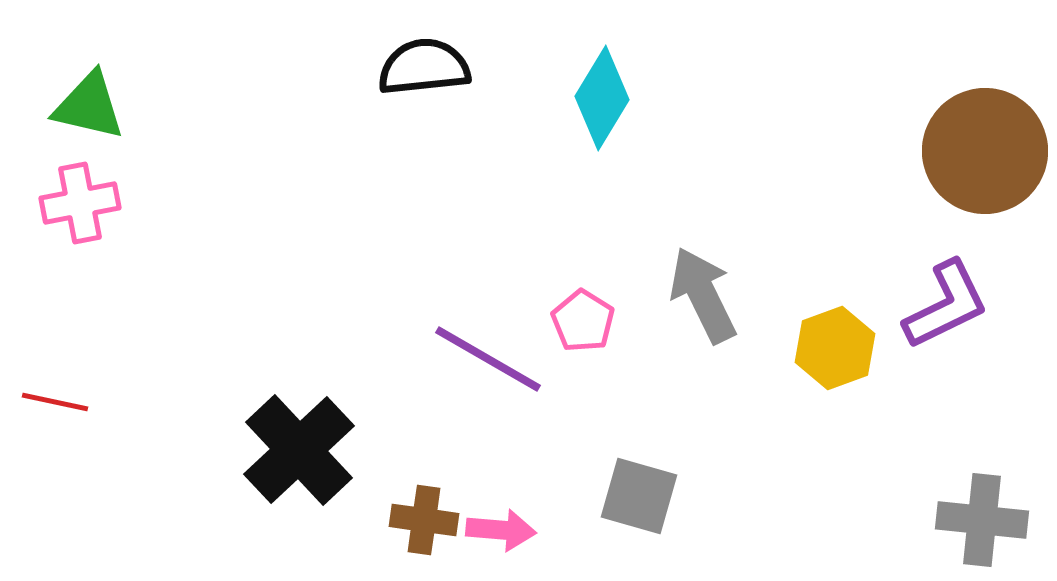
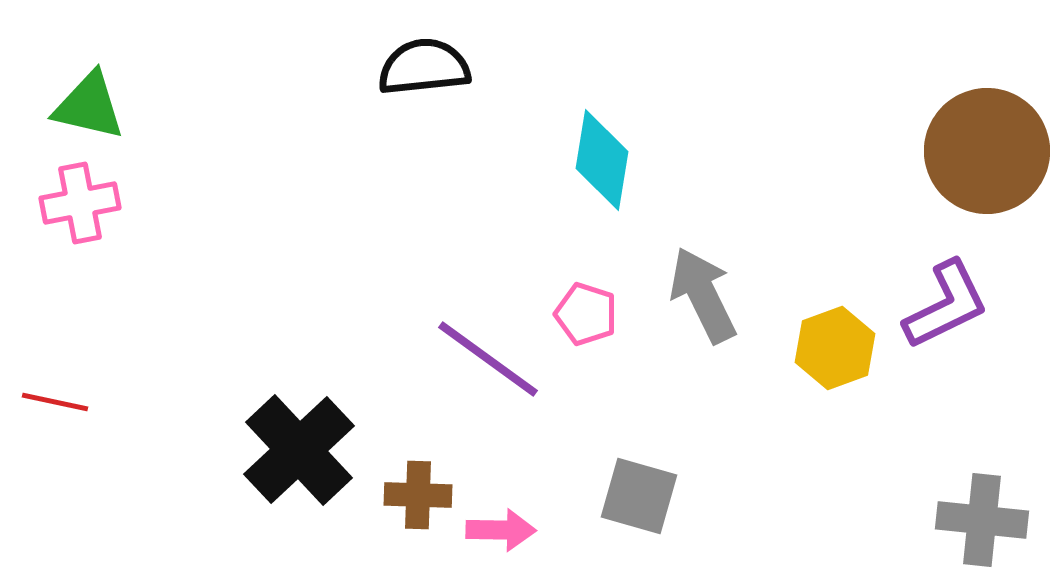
cyan diamond: moved 62 px down; rotated 22 degrees counterclockwise
brown circle: moved 2 px right
pink pentagon: moved 3 px right, 7 px up; rotated 14 degrees counterclockwise
purple line: rotated 6 degrees clockwise
brown cross: moved 6 px left, 25 px up; rotated 6 degrees counterclockwise
pink arrow: rotated 4 degrees counterclockwise
